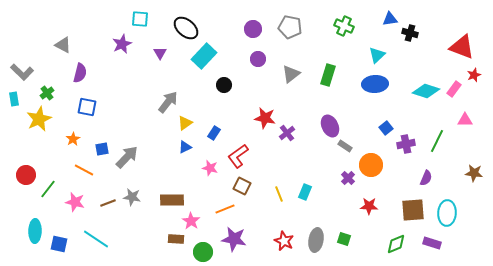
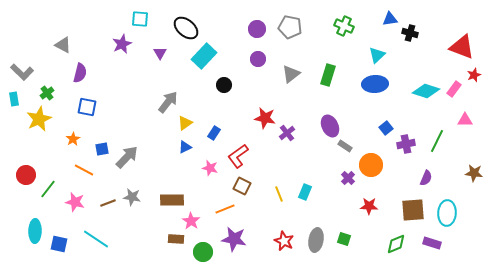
purple circle at (253, 29): moved 4 px right
